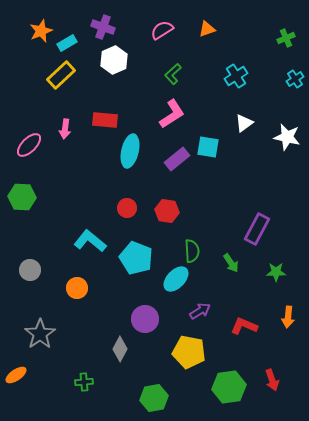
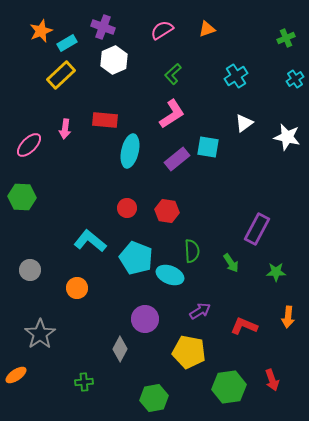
cyan ellipse at (176, 279): moved 6 px left, 4 px up; rotated 68 degrees clockwise
